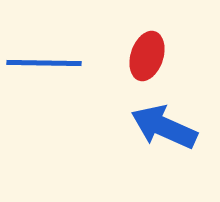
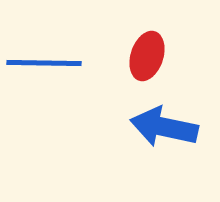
blue arrow: rotated 12 degrees counterclockwise
